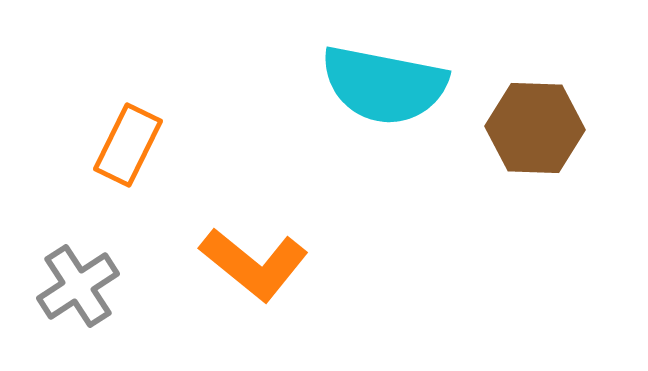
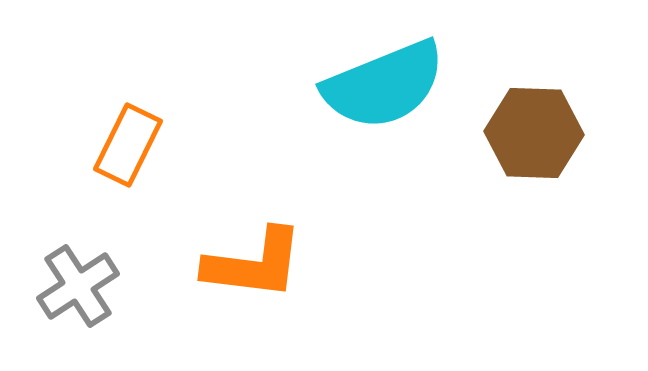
cyan semicircle: rotated 33 degrees counterclockwise
brown hexagon: moved 1 px left, 5 px down
orange L-shape: rotated 32 degrees counterclockwise
